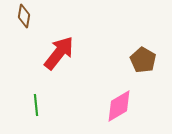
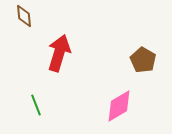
brown diamond: rotated 15 degrees counterclockwise
red arrow: rotated 21 degrees counterclockwise
green line: rotated 15 degrees counterclockwise
